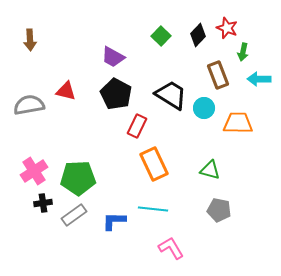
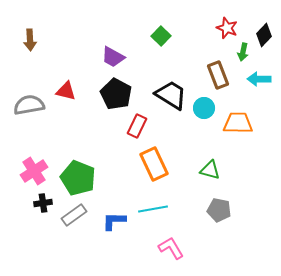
black diamond: moved 66 px right
green pentagon: rotated 24 degrees clockwise
cyan line: rotated 16 degrees counterclockwise
